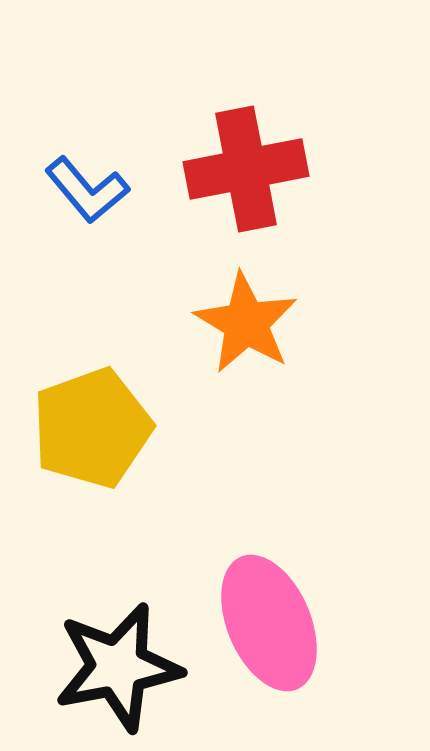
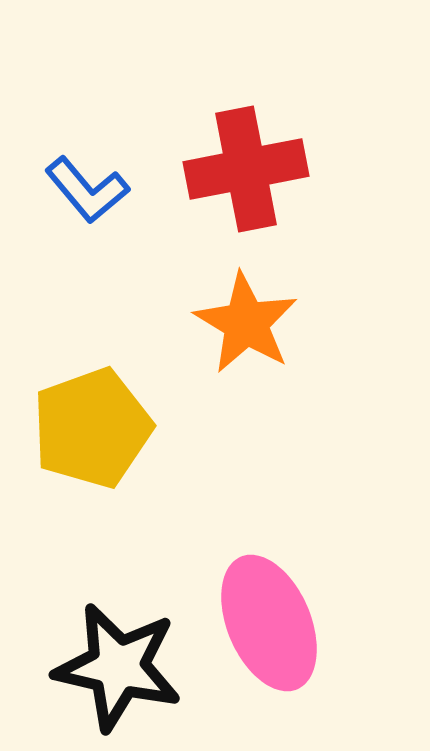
black star: rotated 24 degrees clockwise
